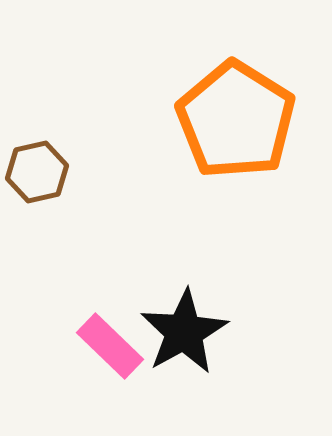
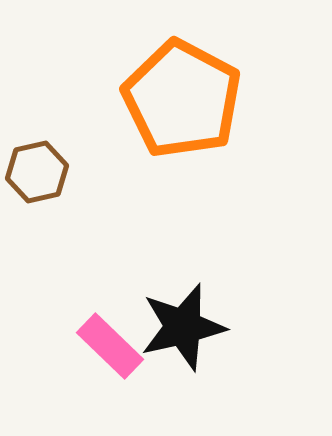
orange pentagon: moved 54 px left, 21 px up; rotated 4 degrees counterclockwise
black star: moved 1 px left, 5 px up; rotated 16 degrees clockwise
